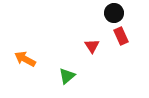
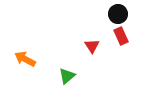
black circle: moved 4 px right, 1 px down
